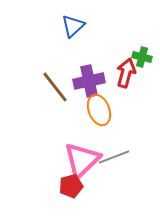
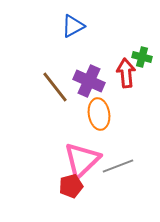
blue triangle: rotated 15 degrees clockwise
red arrow: rotated 20 degrees counterclockwise
purple cross: rotated 36 degrees clockwise
orange ellipse: moved 4 px down; rotated 12 degrees clockwise
gray line: moved 4 px right, 9 px down
